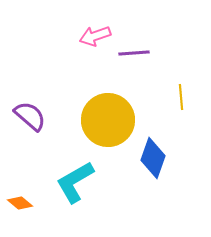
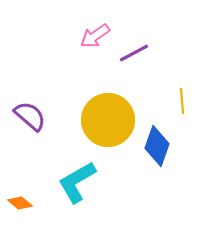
pink arrow: rotated 16 degrees counterclockwise
purple line: rotated 24 degrees counterclockwise
yellow line: moved 1 px right, 4 px down
blue diamond: moved 4 px right, 12 px up
cyan L-shape: moved 2 px right
